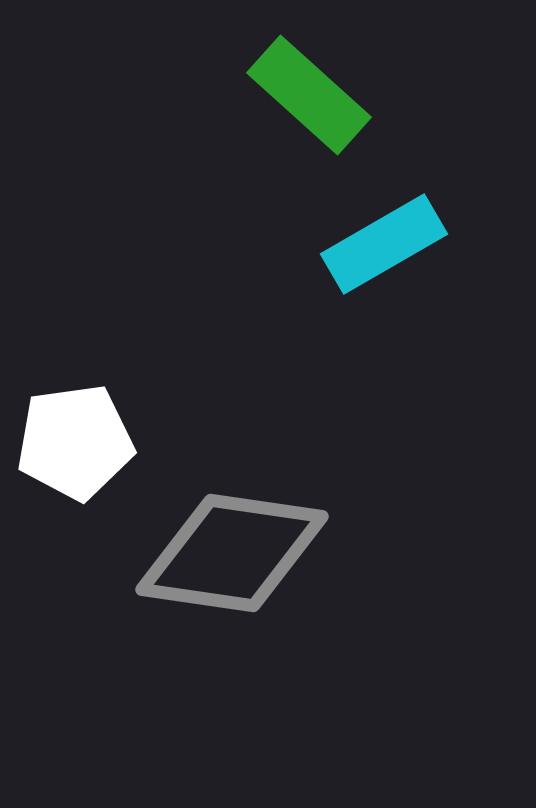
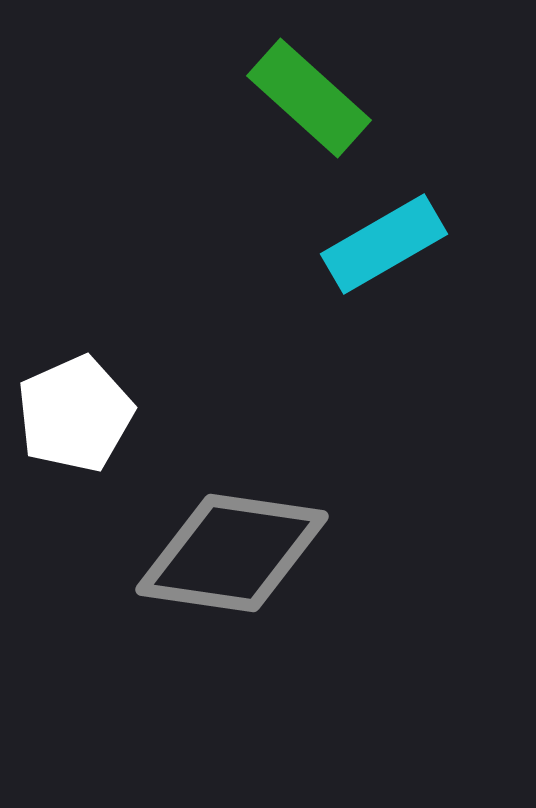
green rectangle: moved 3 px down
white pentagon: moved 28 px up; rotated 16 degrees counterclockwise
